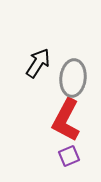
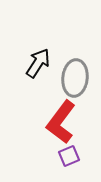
gray ellipse: moved 2 px right
red L-shape: moved 5 px left, 2 px down; rotated 9 degrees clockwise
